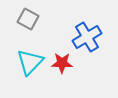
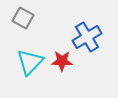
gray square: moved 5 px left, 1 px up
red star: moved 2 px up
